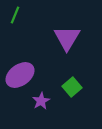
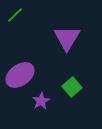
green line: rotated 24 degrees clockwise
